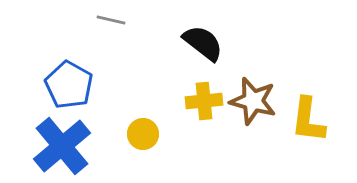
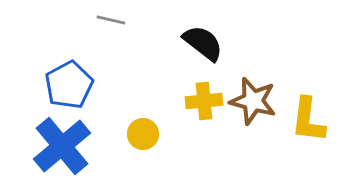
blue pentagon: rotated 15 degrees clockwise
